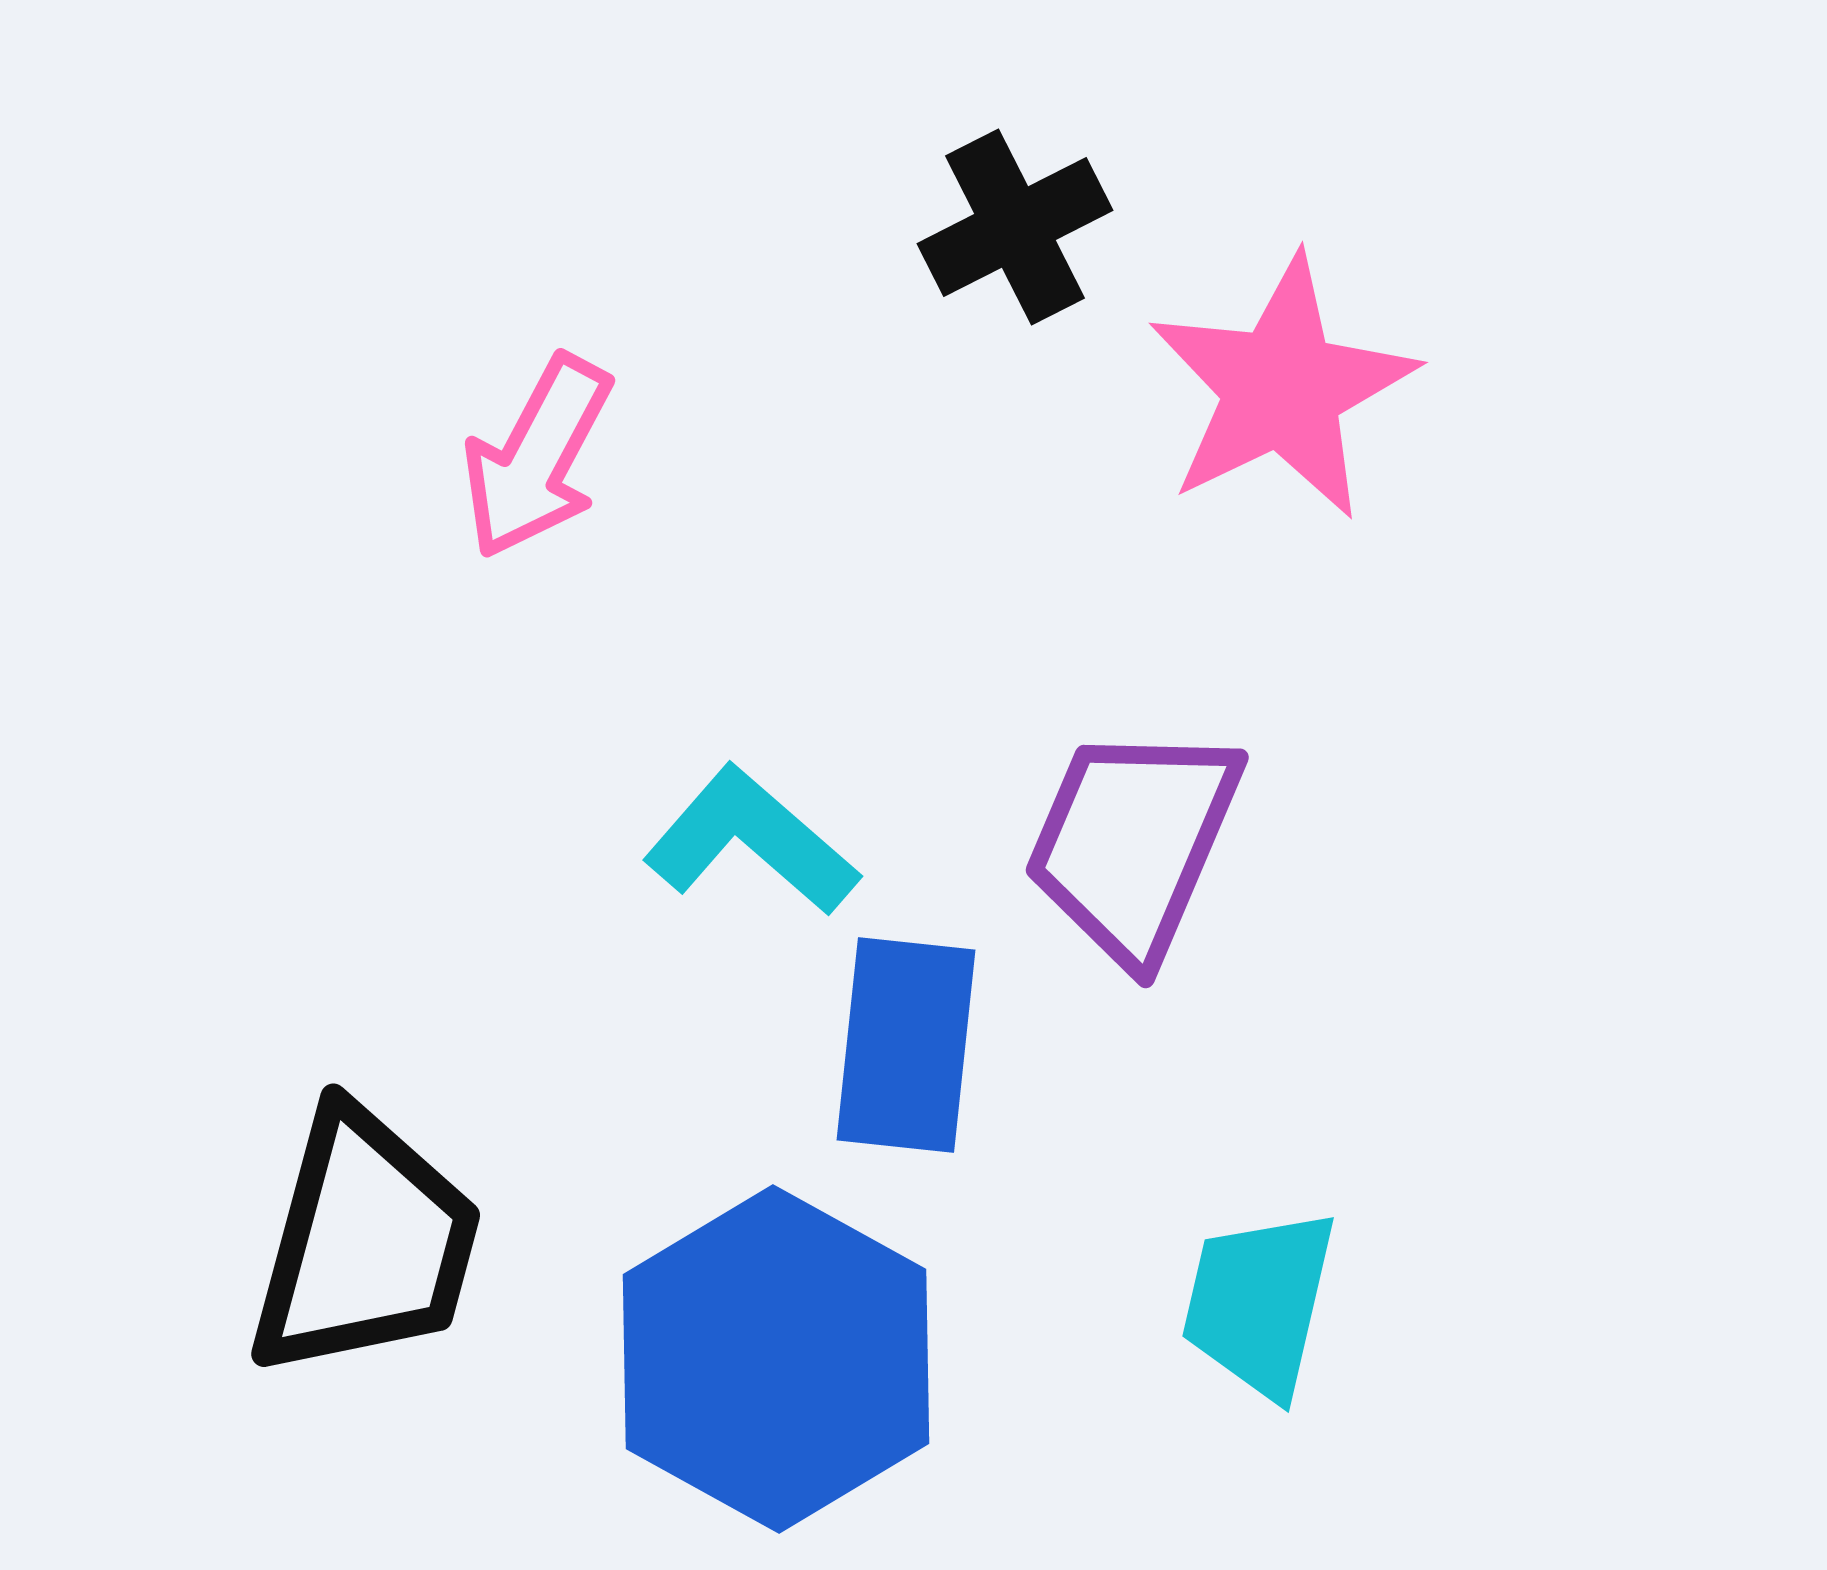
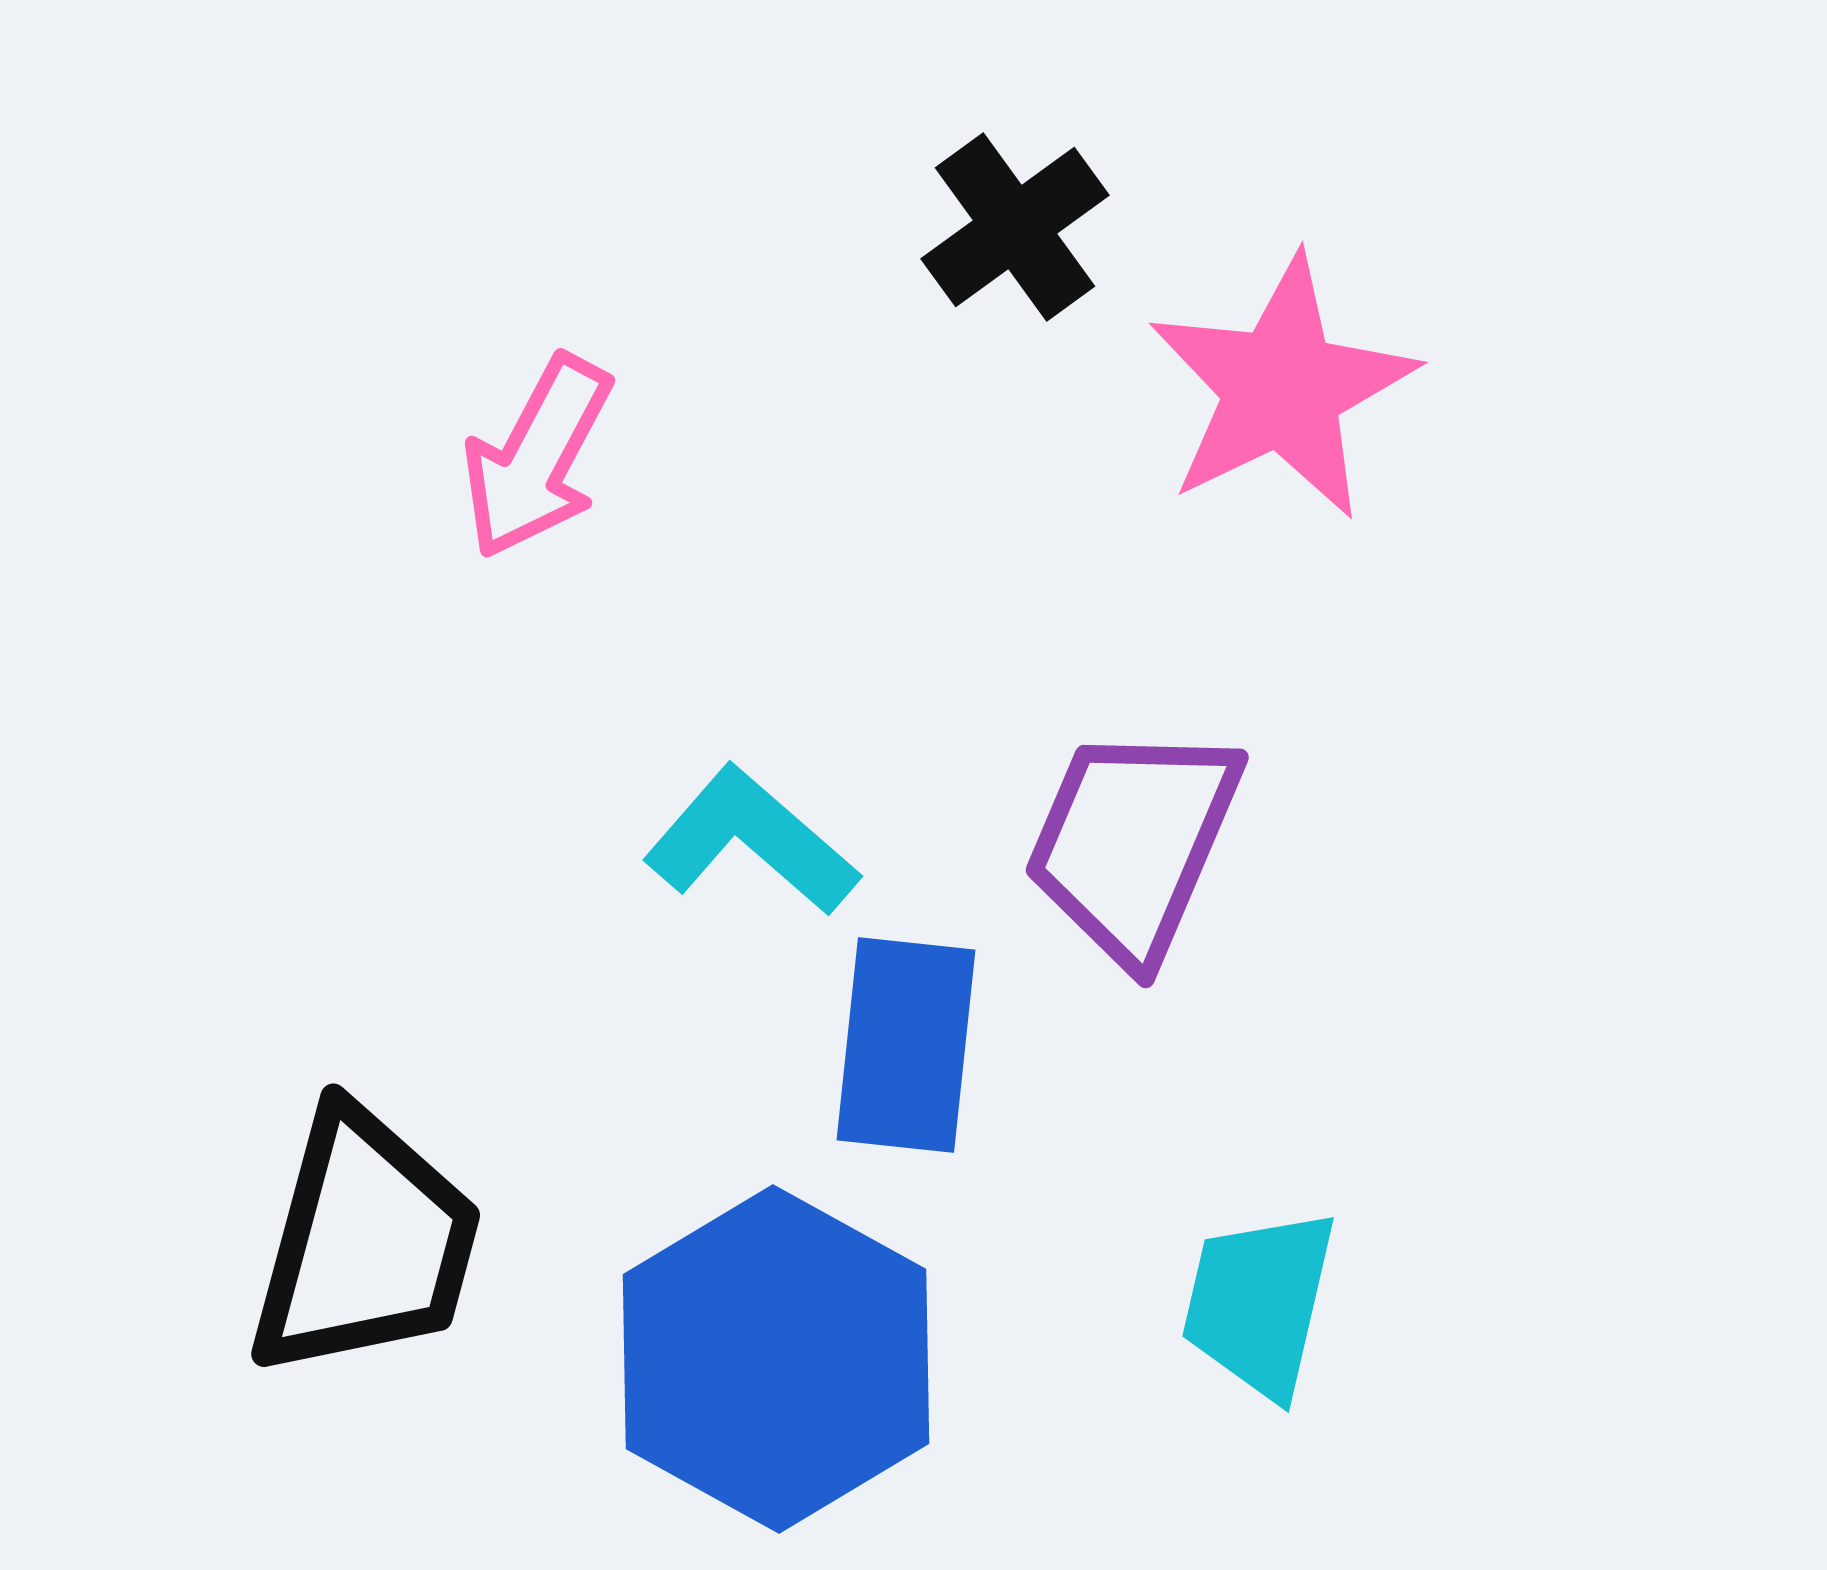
black cross: rotated 9 degrees counterclockwise
